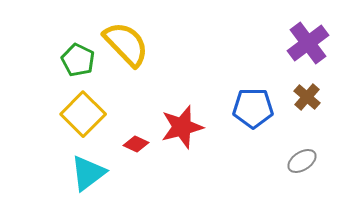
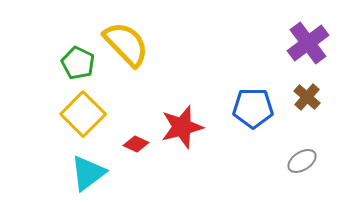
green pentagon: moved 3 px down
